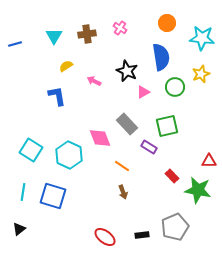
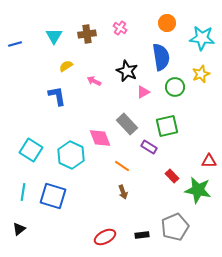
cyan hexagon: moved 2 px right
red ellipse: rotated 65 degrees counterclockwise
